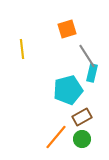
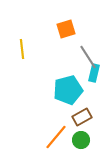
orange square: moved 1 px left
gray line: moved 1 px right, 1 px down
cyan rectangle: moved 2 px right
green circle: moved 1 px left, 1 px down
